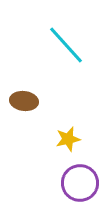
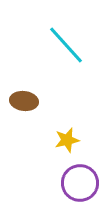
yellow star: moved 1 px left, 1 px down
